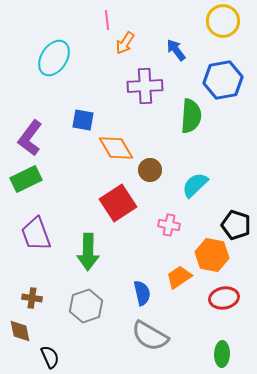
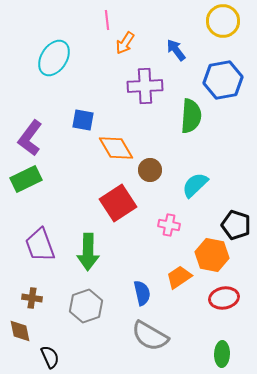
purple trapezoid: moved 4 px right, 11 px down
